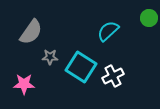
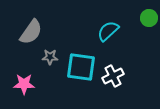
cyan square: rotated 24 degrees counterclockwise
